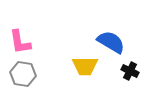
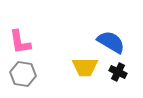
yellow trapezoid: moved 1 px down
black cross: moved 12 px left, 1 px down
